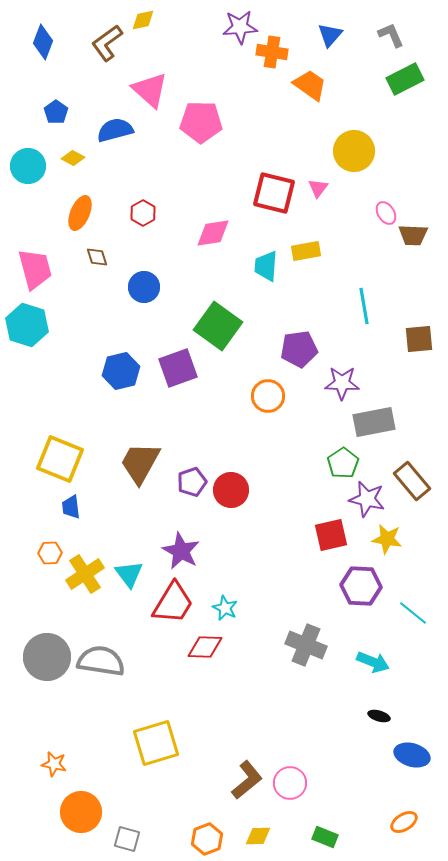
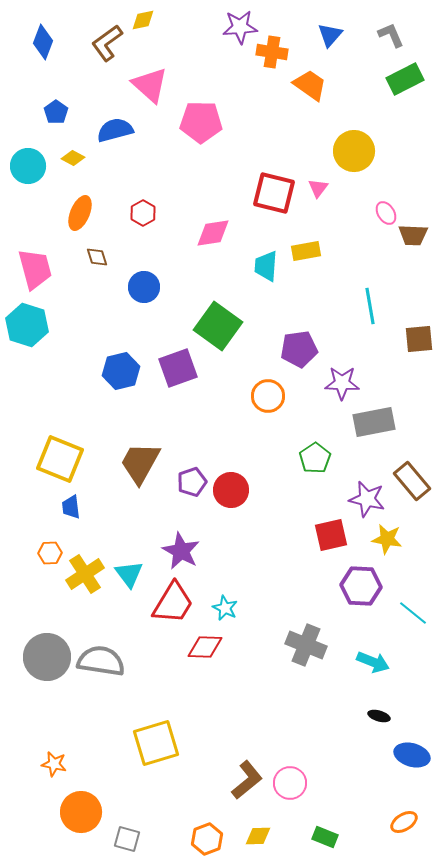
pink triangle at (150, 90): moved 5 px up
cyan line at (364, 306): moved 6 px right
green pentagon at (343, 463): moved 28 px left, 5 px up
